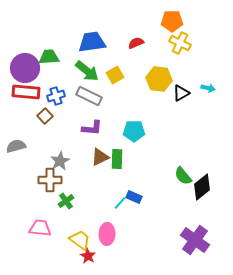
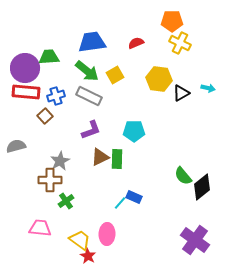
purple L-shape: moved 1 px left, 2 px down; rotated 25 degrees counterclockwise
